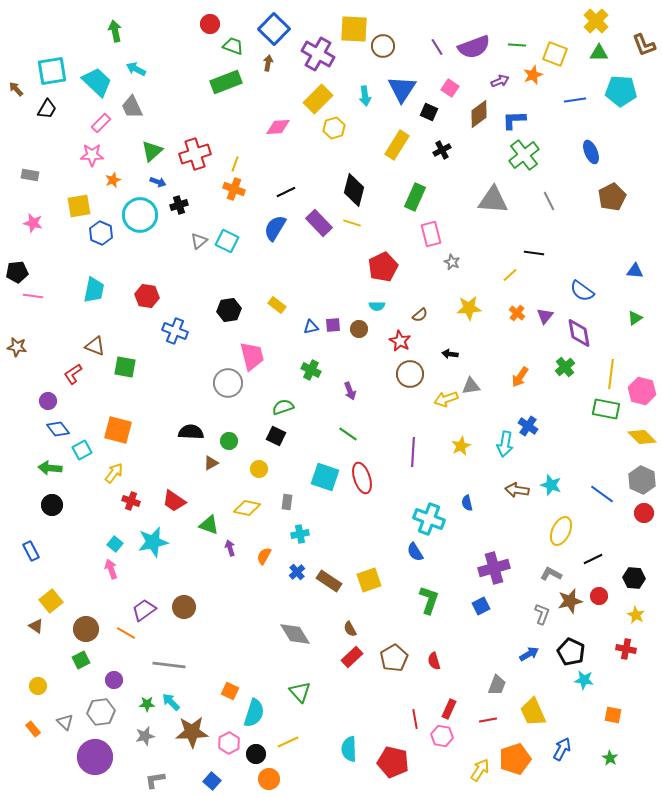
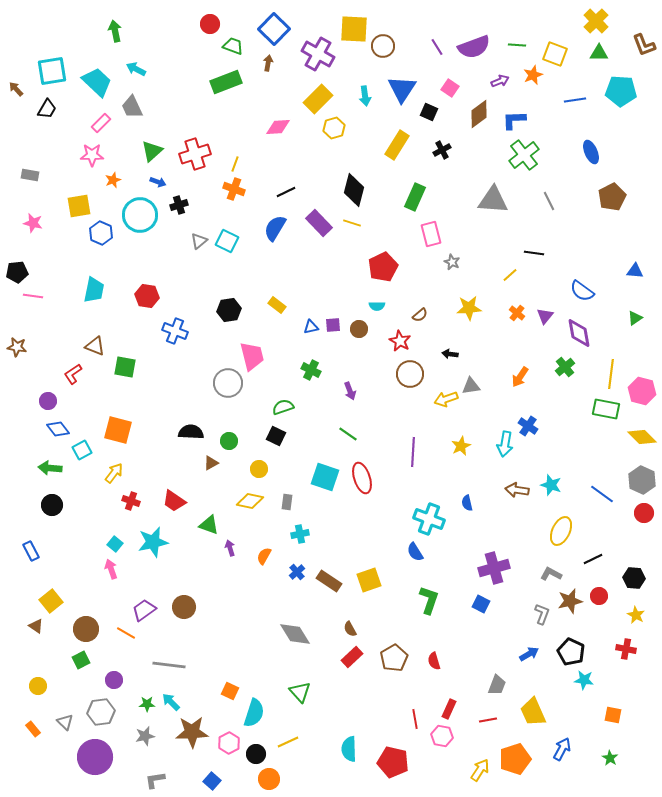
yellow diamond at (247, 508): moved 3 px right, 7 px up
blue square at (481, 606): moved 2 px up; rotated 36 degrees counterclockwise
